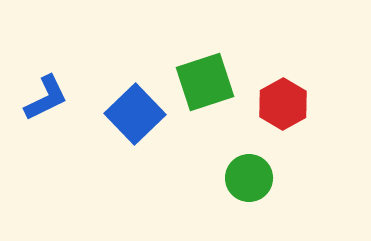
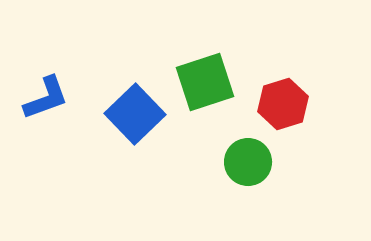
blue L-shape: rotated 6 degrees clockwise
red hexagon: rotated 12 degrees clockwise
green circle: moved 1 px left, 16 px up
